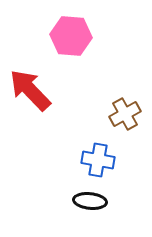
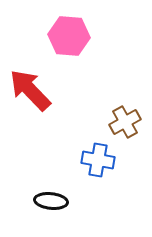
pink hexagon: moved 2 px left
brown cross: moved 8 px down
black ellipse: moved 39 px left
